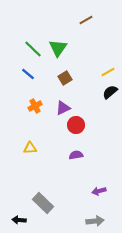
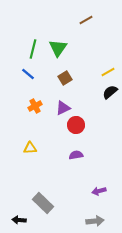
green line: rotated 60 degrees clockwise
